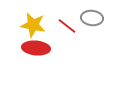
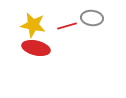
red line: rotated 54 degrees counterclockwise
red ellipse: rotated 8 degrees clockwise
